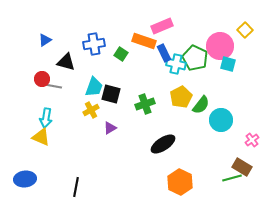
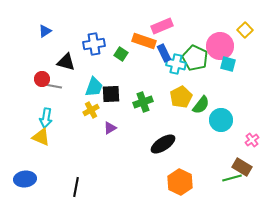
blue triangle: moved 9 px up
black square: rotated 18 degrees counterclockwise
green cross: moved 2 px left, 2 px up
